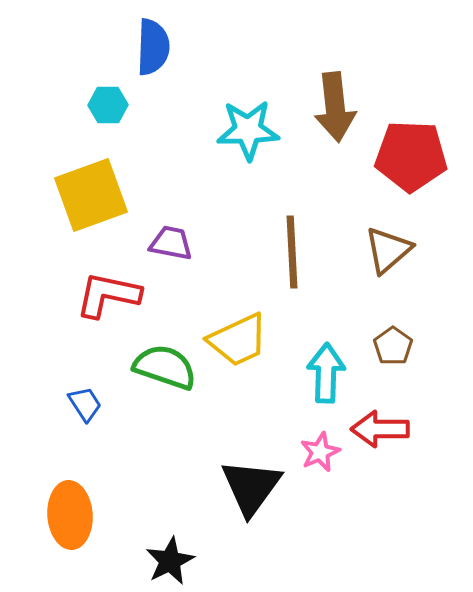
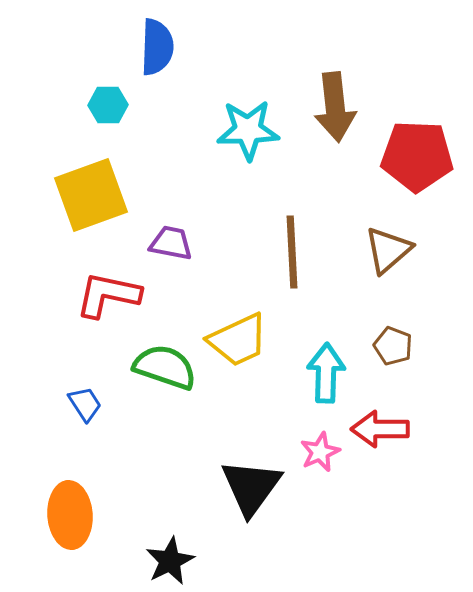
blue semicircle: moved 4 px right
red pentagon: moved 6 px right
brown pentagon: rotated 15 degrees counterclockwise
